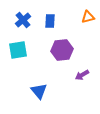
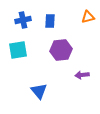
blue cross: rotated 28 degrees clockwise
purple hexagon: moved 1 px left
purple arrow: rotated 24 degrees clockwise
